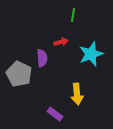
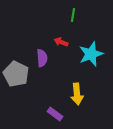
red arrow: rotated 144 degrees counterclockwise
gray pentagon: moved 3 px left
